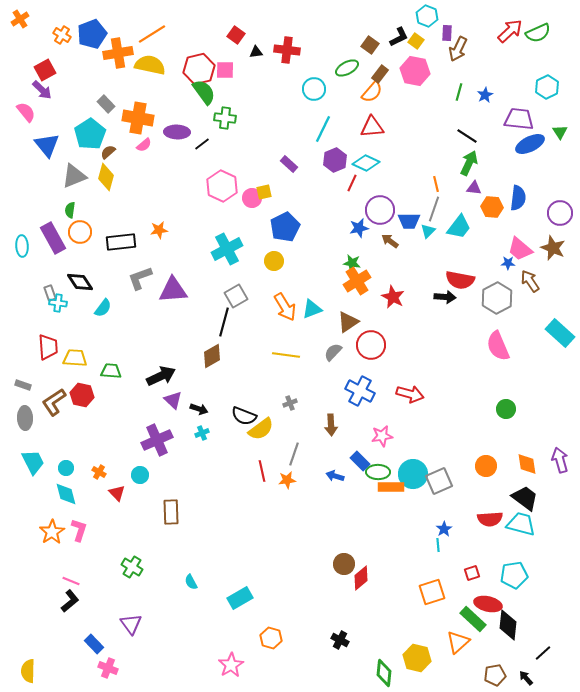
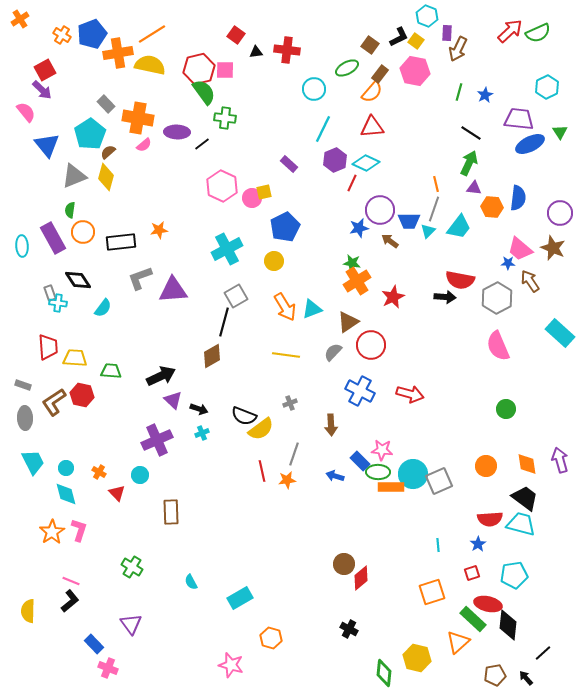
black line at (467, 136): moved 4 px right, 3 px up
orange circle at (80, 232): moved 3 px right
black diamond at (80, 282): moved 2 px left, 2 px up
red star at (393, 297): rotated 20 degrees clockwise
pink star at (382, 436): moved 14 px down; rotated 15 degrees clockwise
blue star at (444, 529): moved 34 px right, 15 px down
black cross at (340, 640): moved 9 px right, 11 px up
pink star at (231, 665): rotated 25 degrees counterclockwise
yellow semicircle at (28, 671): moved 60 px up
